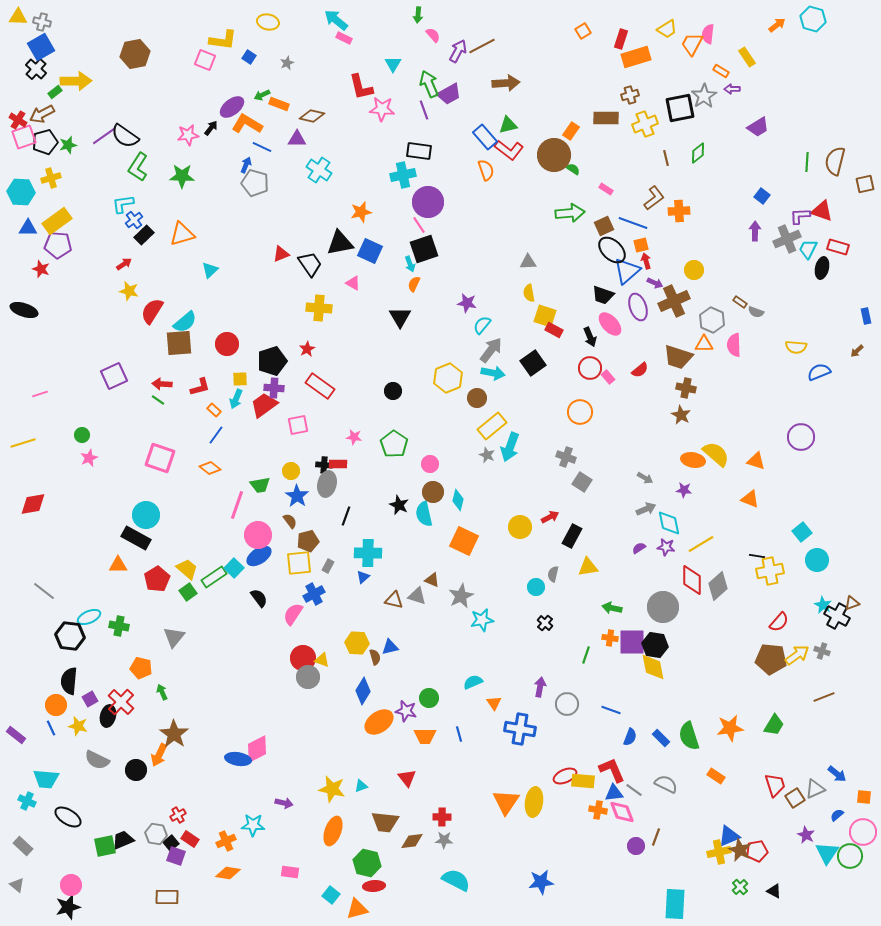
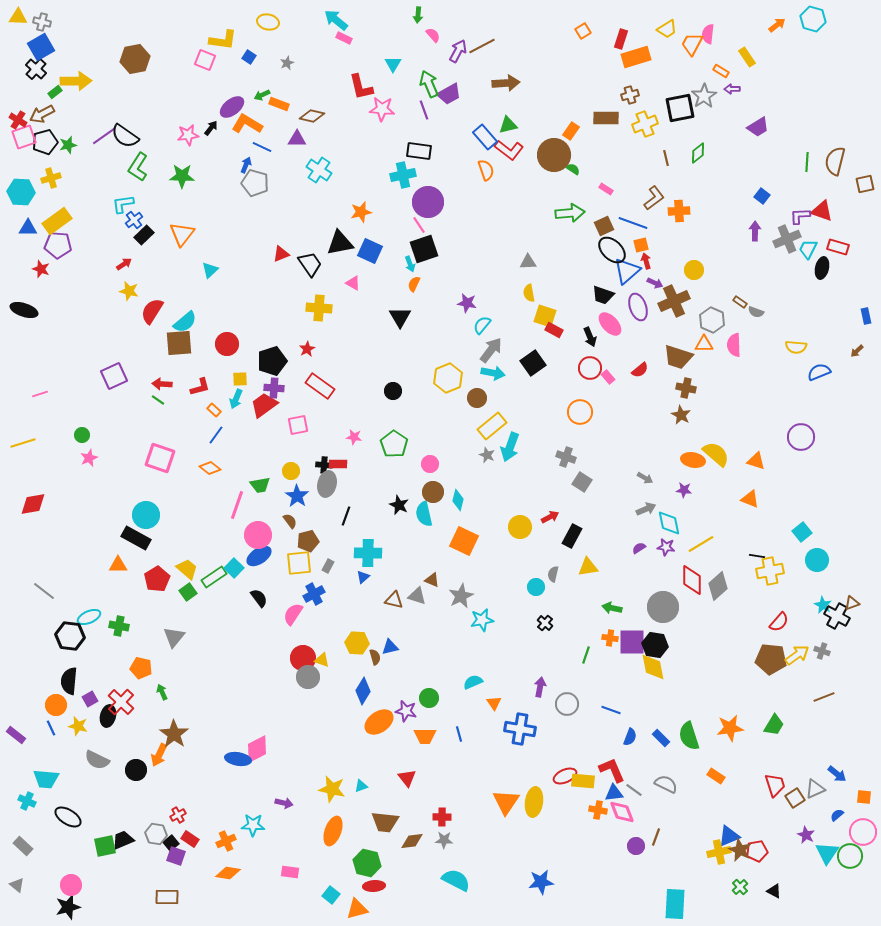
brown hexagon at (135, 54): moved 5 px down
orange triangle at (182, 234): rotated 36 degrees counterclockwise
